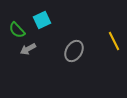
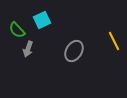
gray arrow: rotated 42 degrees counterclockwise
